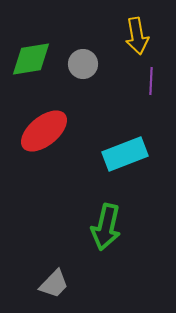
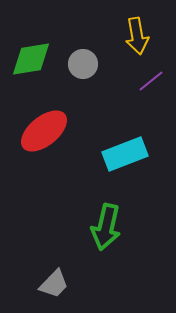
purple line: rotated 48 degrees clockwise
